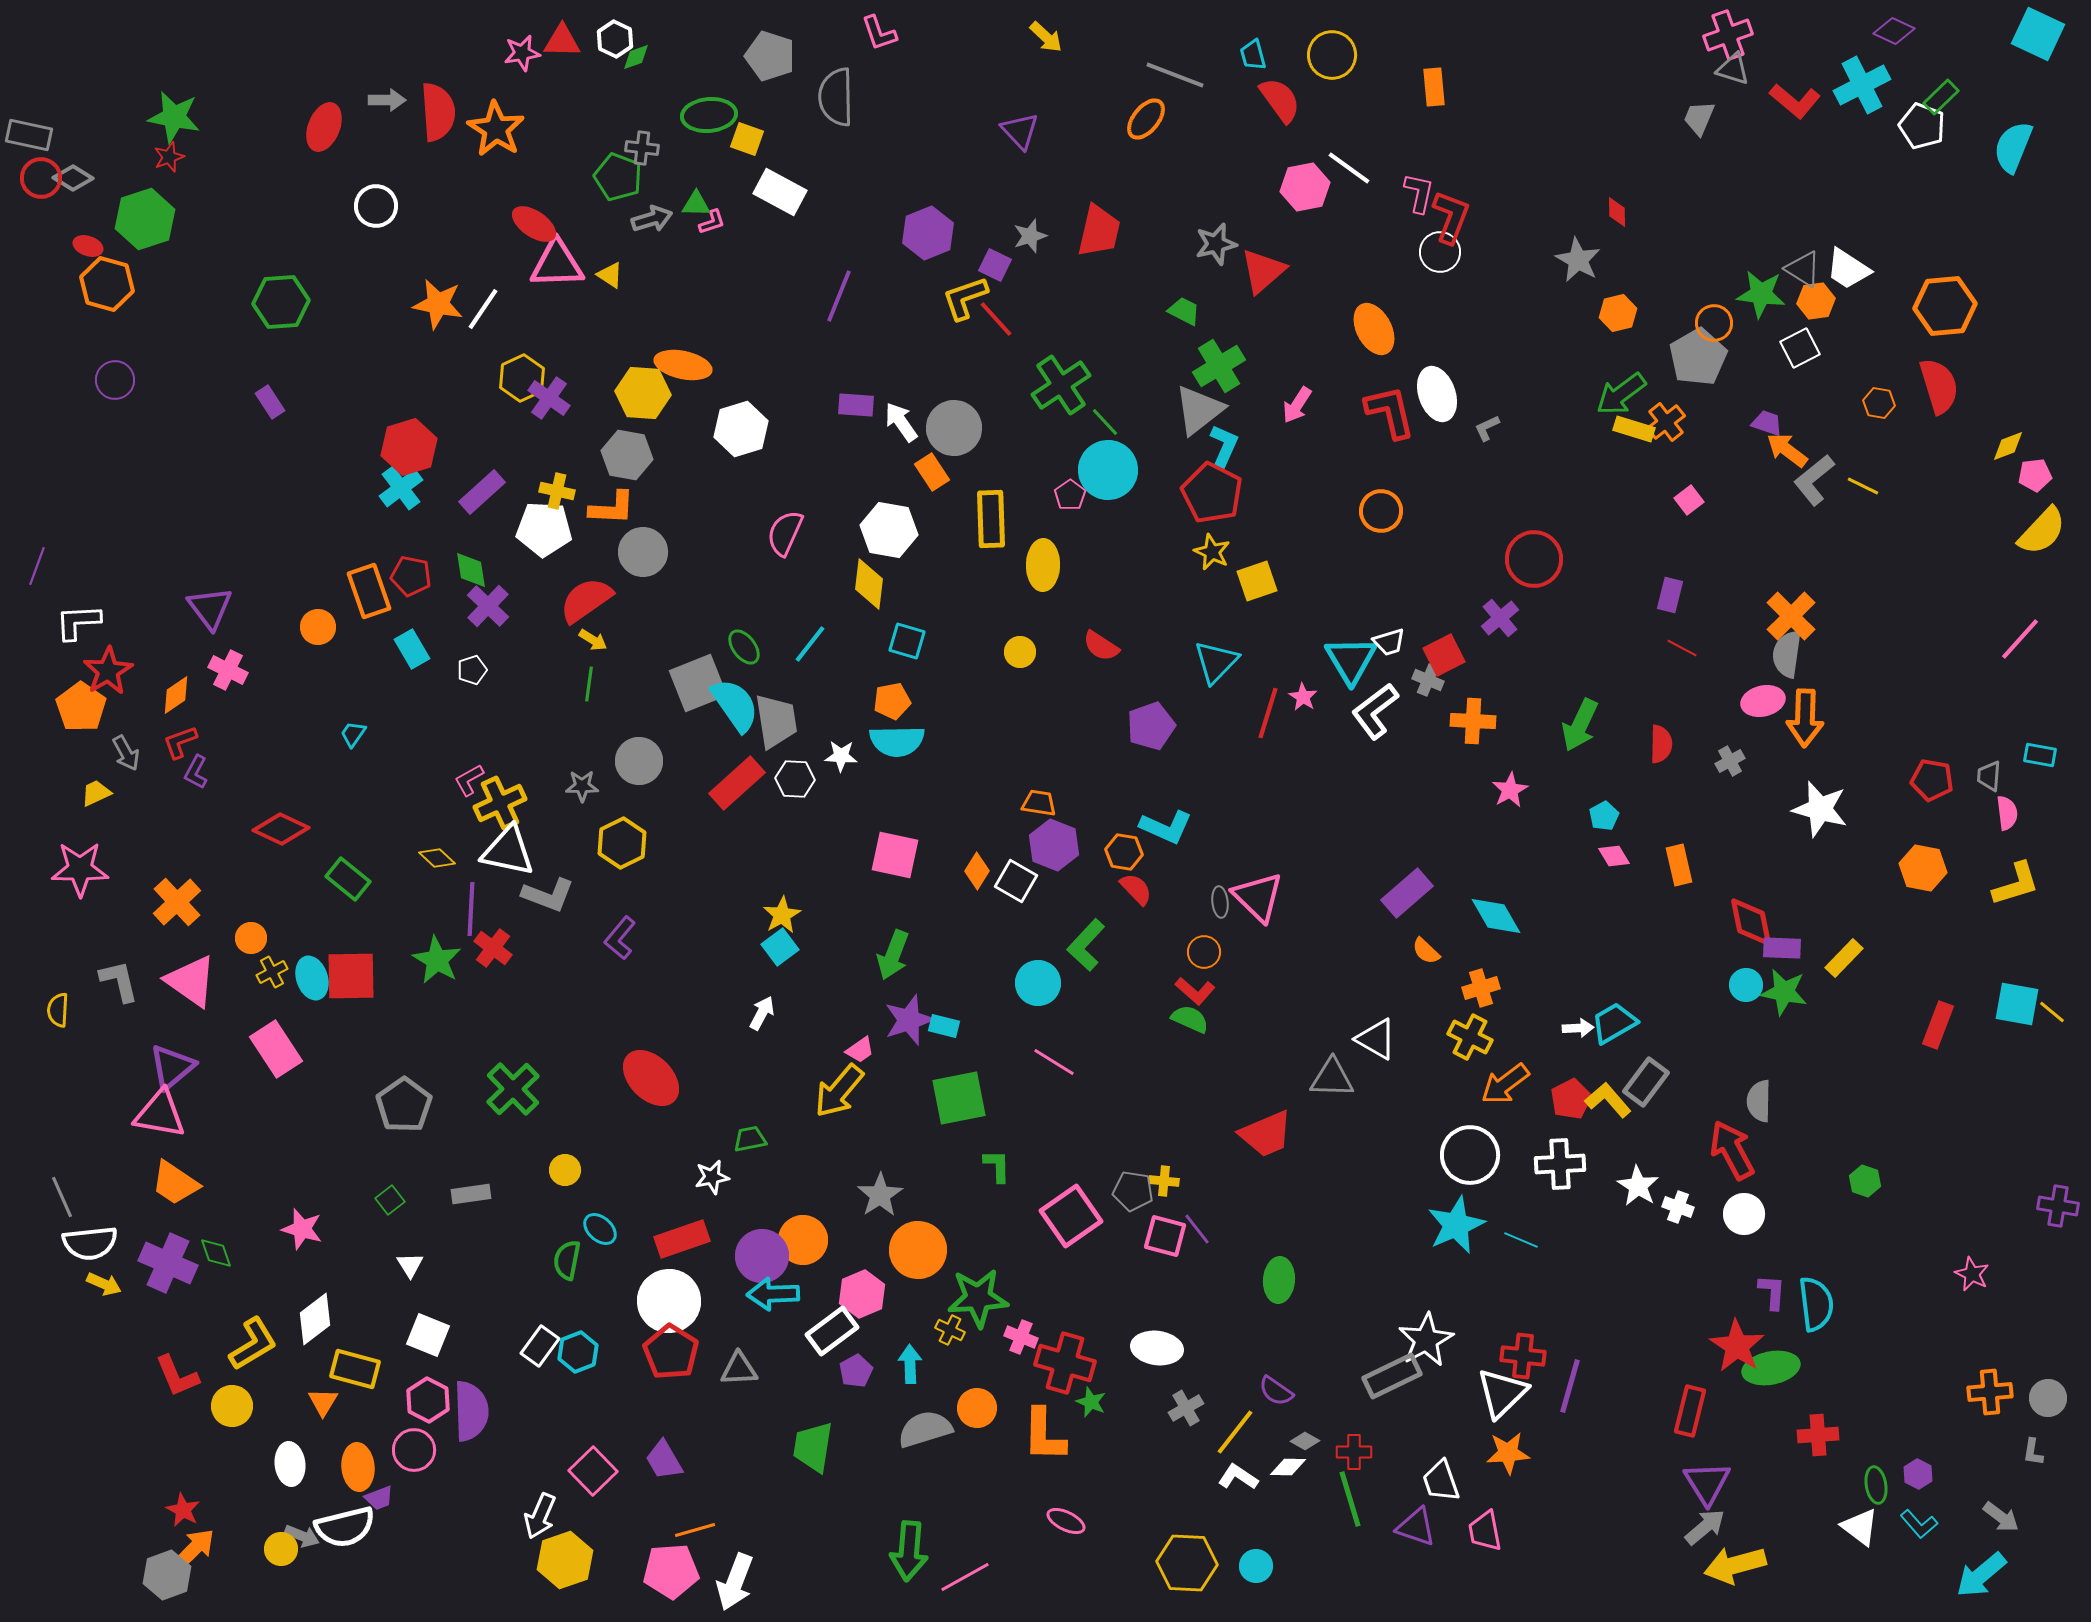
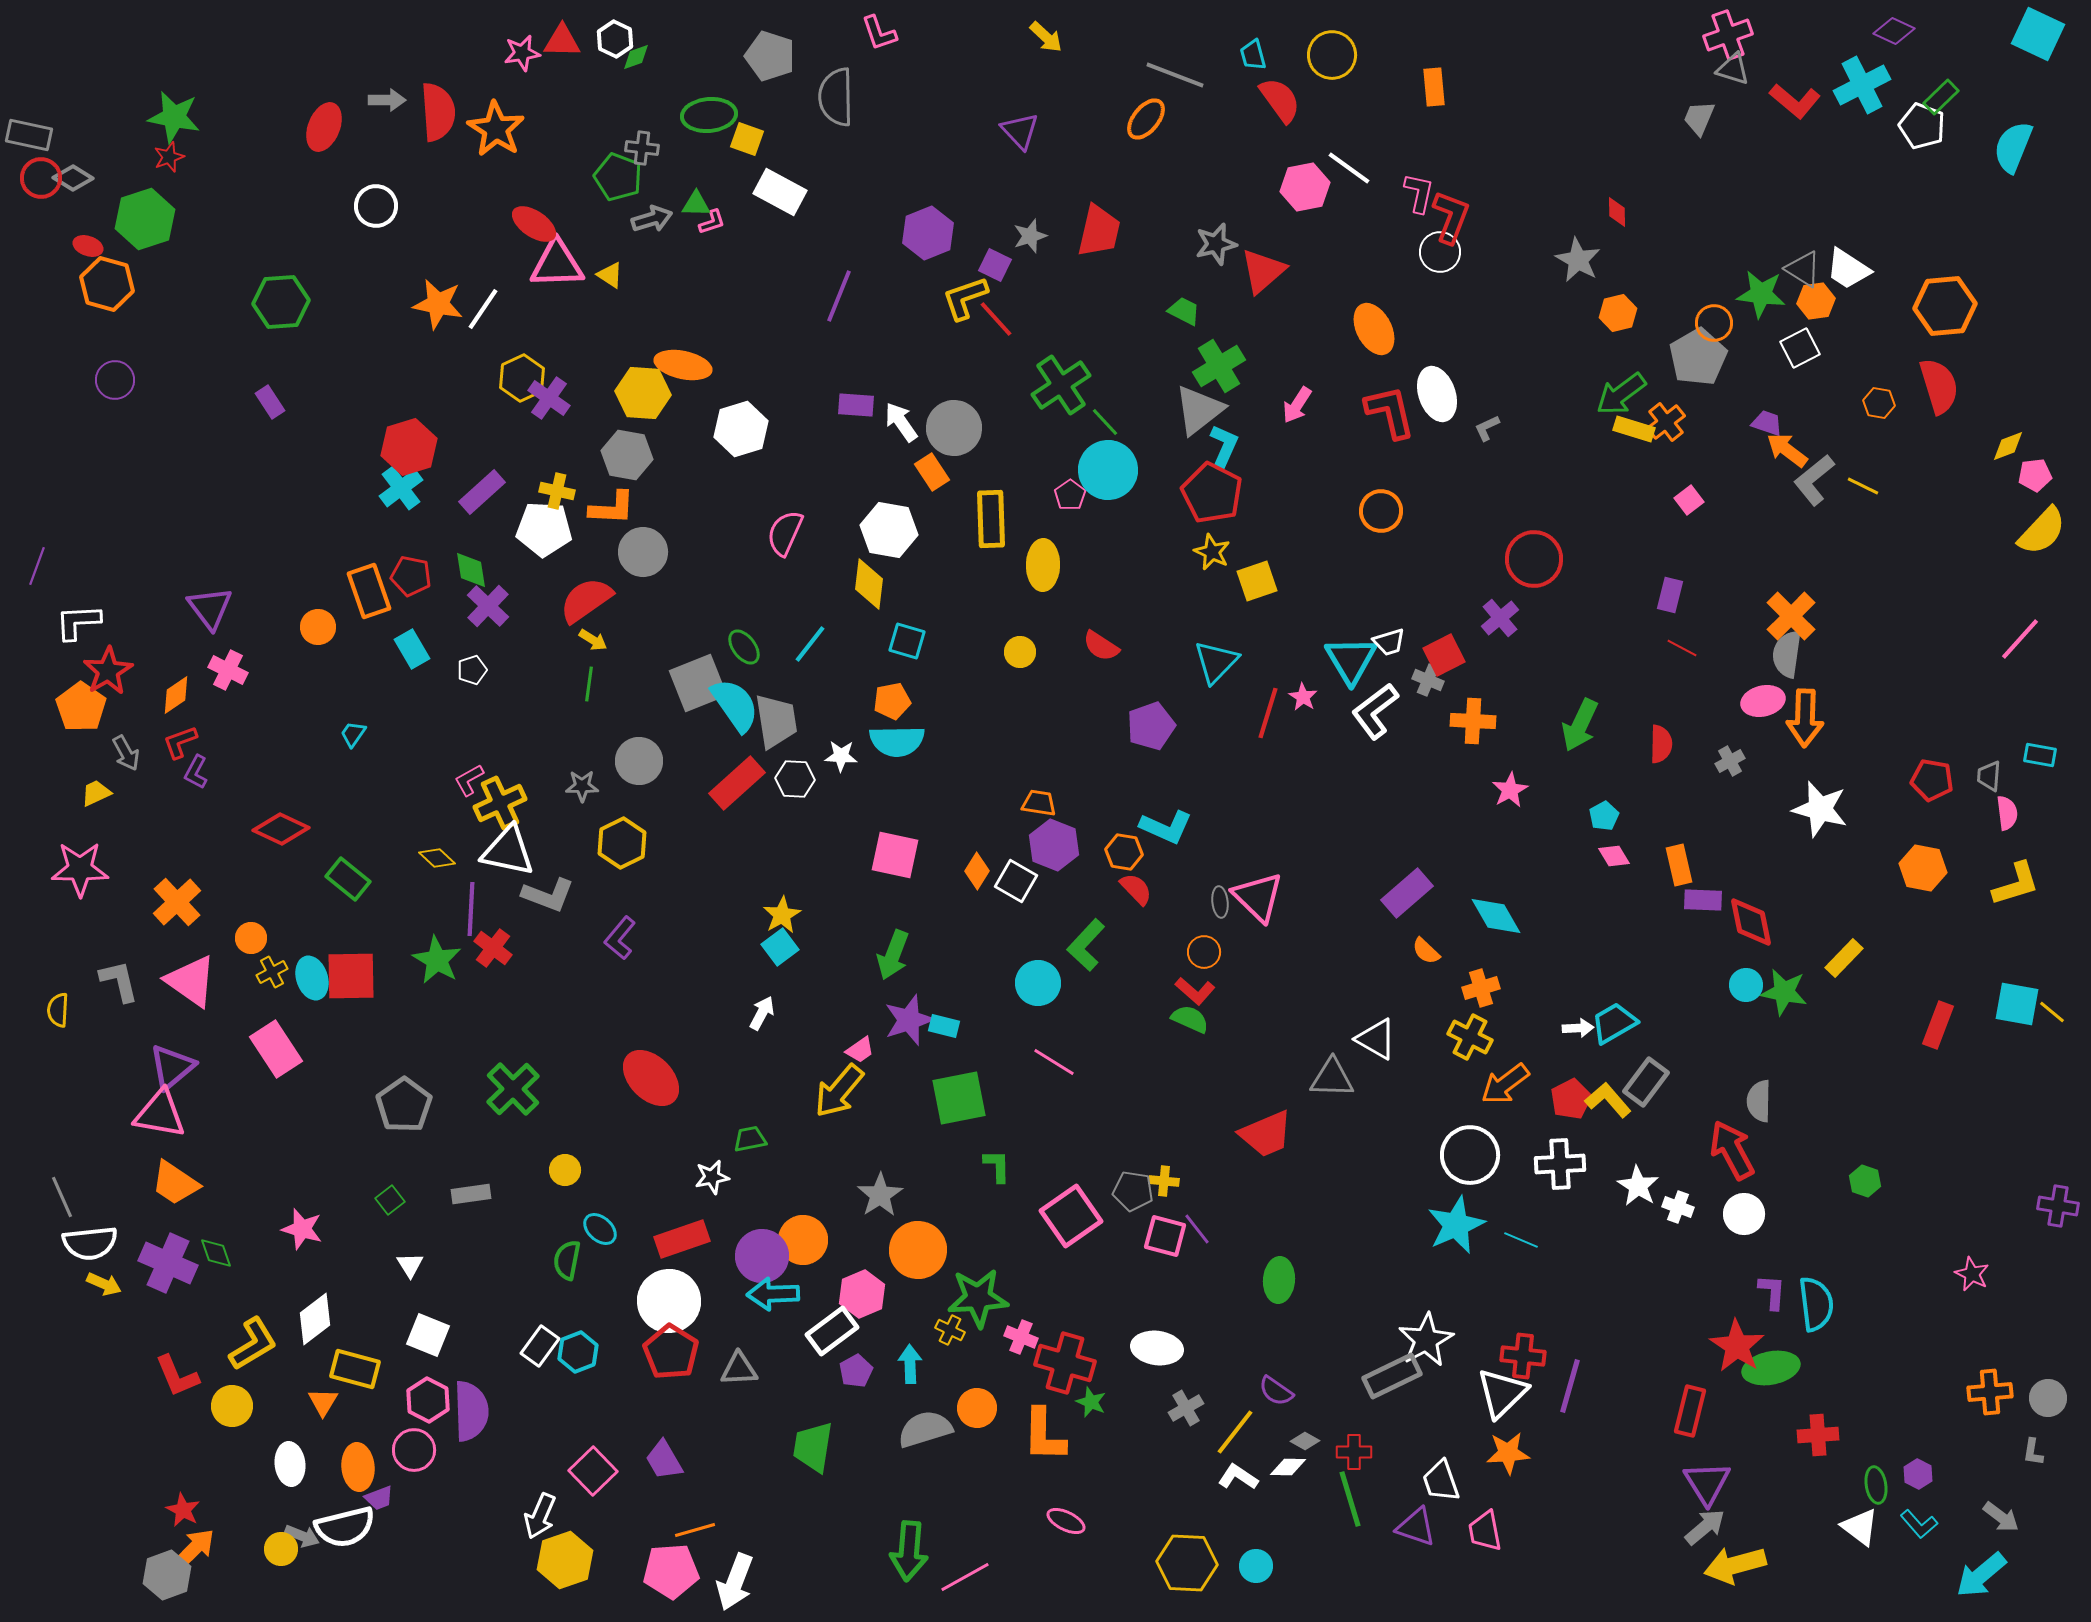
purple rectangle at (1782, 948): moved 79 px left, 48 px up
